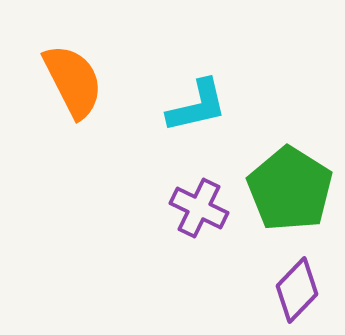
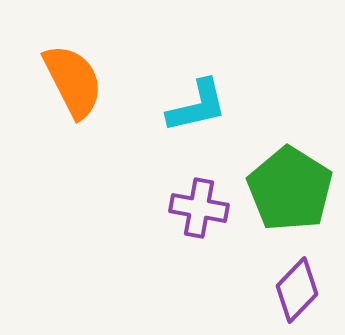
purple cross: rotated 16 degrees counterclockwise
